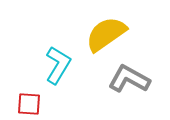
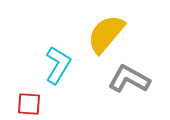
yellow semicircle: rotated 15 degrees counterclockwise
